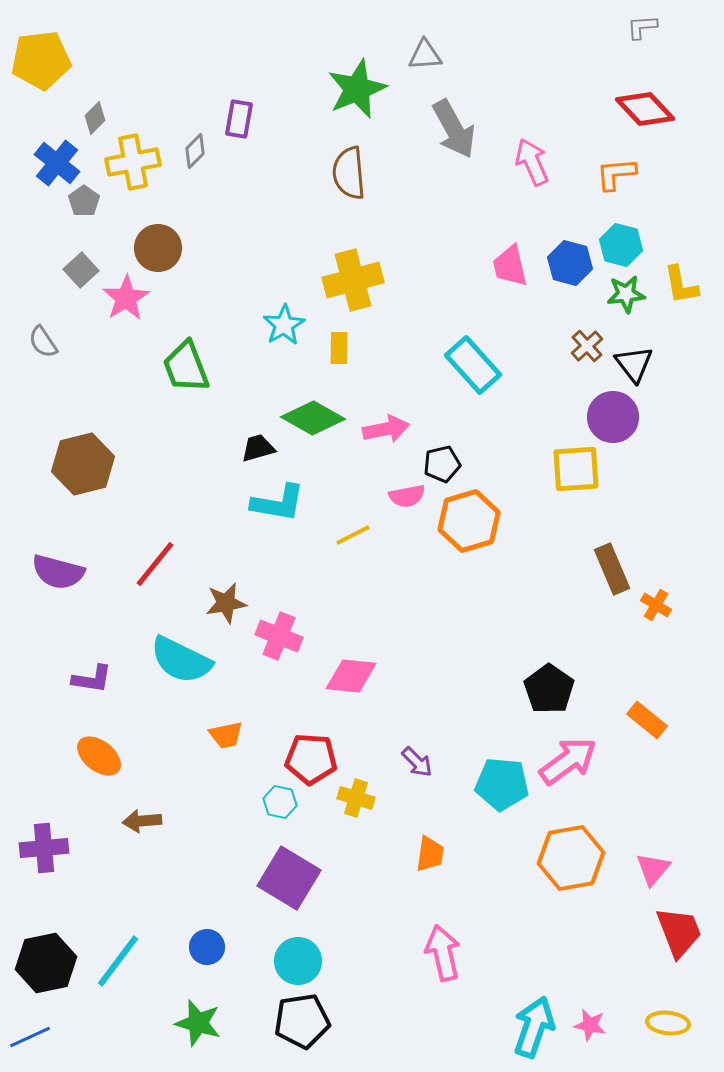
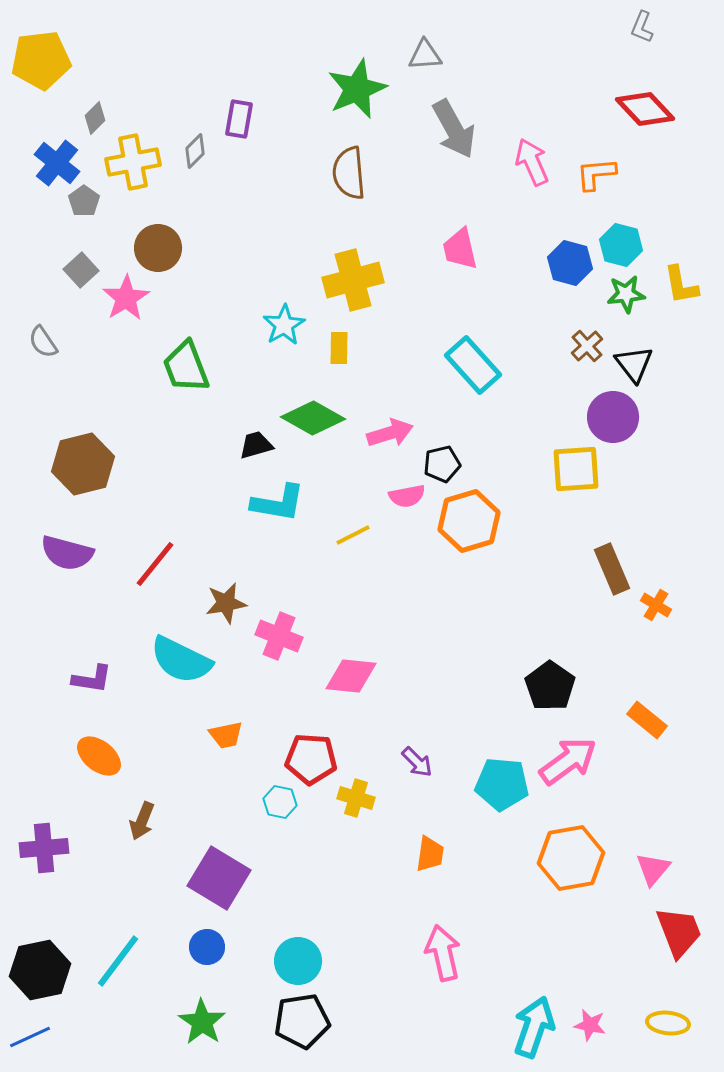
gray L-shape at (642, 27): rotated 64 degrees counterclockwise
orange L-shape at (616, 174): moved 20 px left
pink trapezoid at (510, 266): moved 50 px left, 17 px up
pink arrow at (386, 429): moved 4 px right, 4 px down; rotated 6 degrees counterclockwise
black trapezoid at (258, 448): moved 2 px left, 3 px up
purple semicircle at (58, 572): moved 9 px right, 19 px up
black pentagon at (549, 689): moved 1 px right, 3 px up
brown arrow at (142, 821): rotated 63 degrees counterclockwise
purple square at (289, 878): moved 70 px left
black hexagon at (46, 963): moved 6 px left, 7 px down
green star at (198, 1023): moved 4 px right, 1 px up; rotated 18 degrees clockwise
